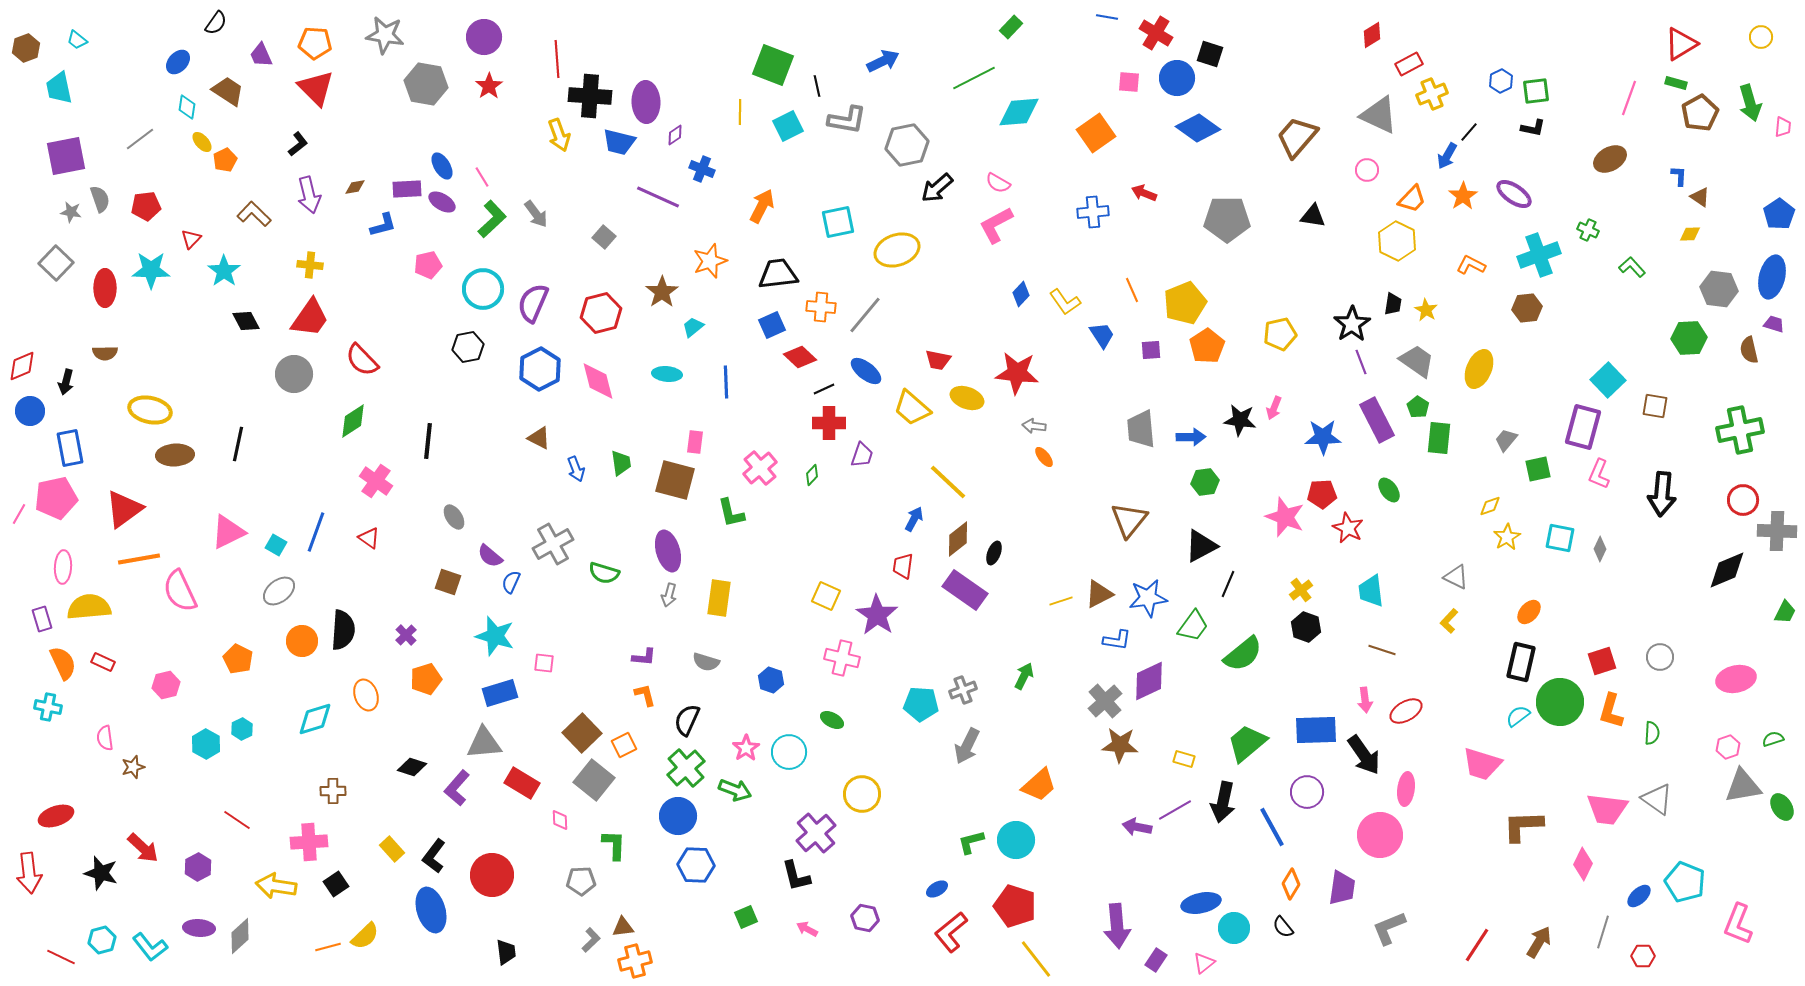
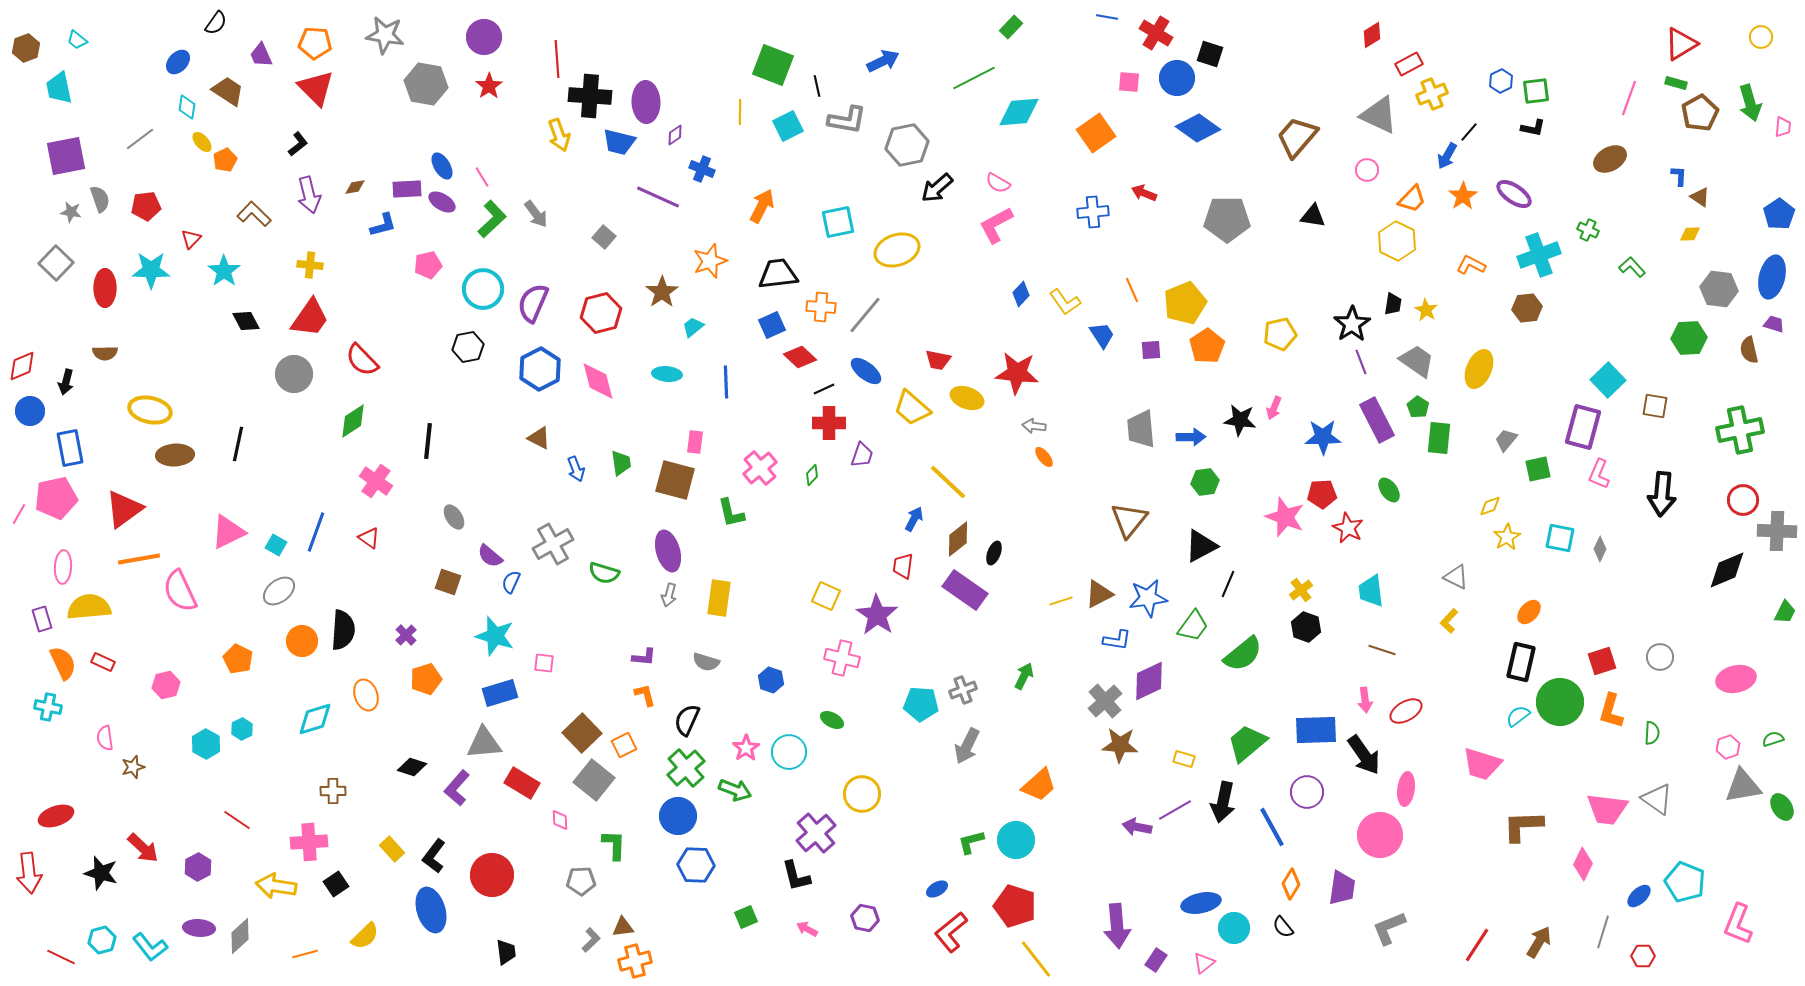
orange line at (328, 947): moved 23 px left, 7 px down
